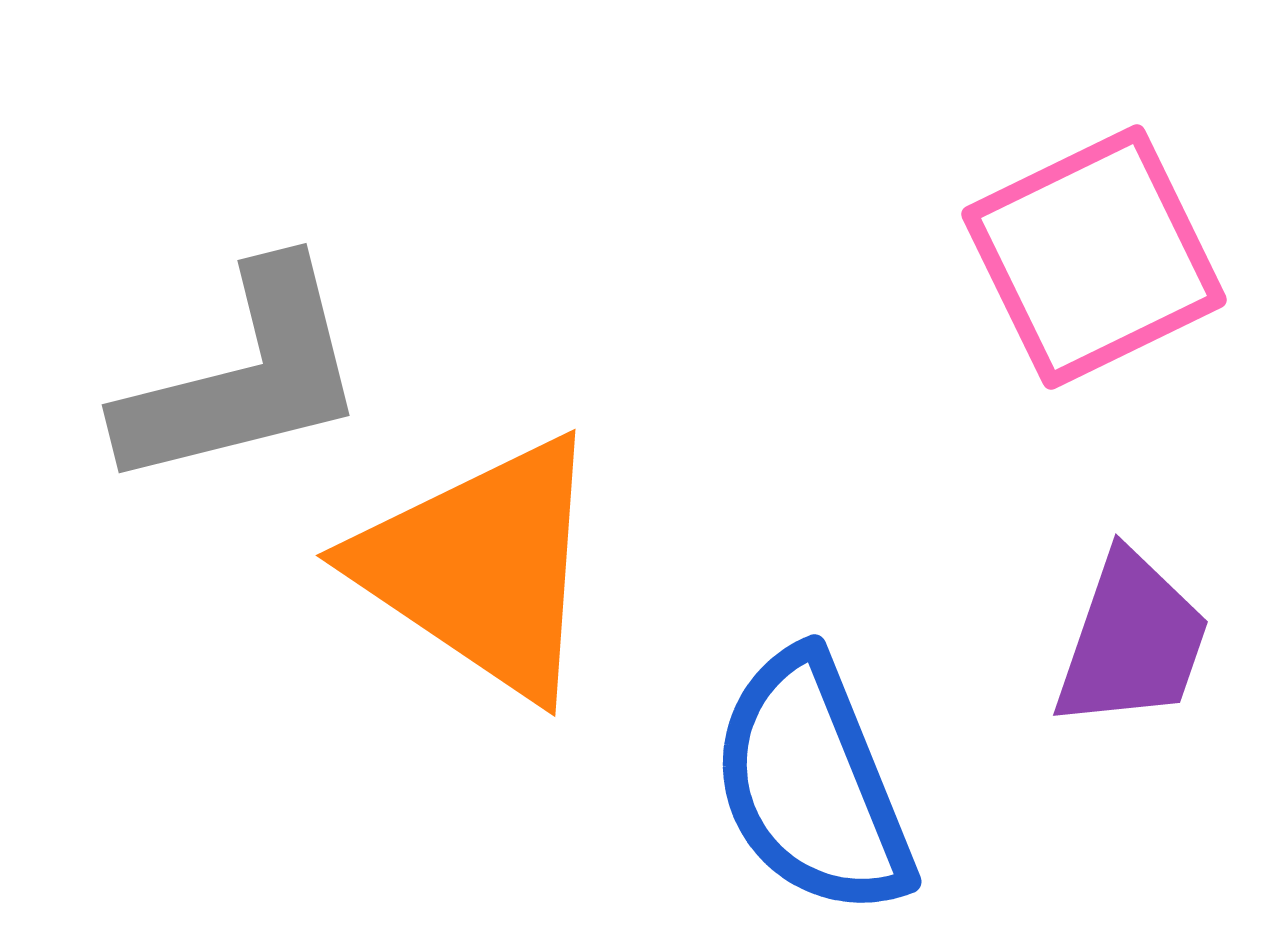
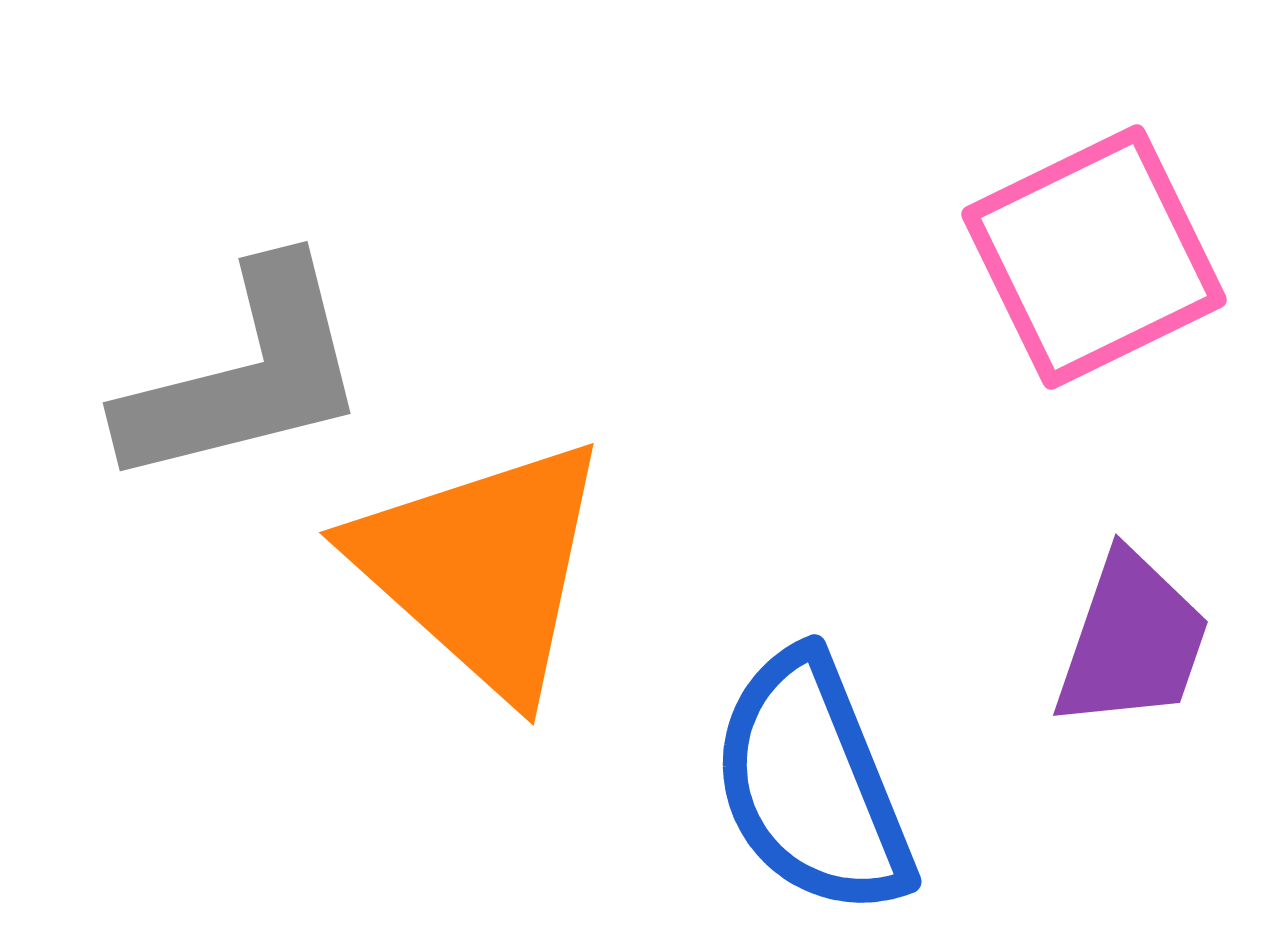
gray L-shape: moved 1 px right, 2 px up
orange triangle: rotated 8 degrees clockwise
